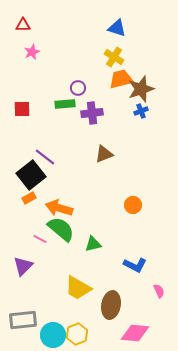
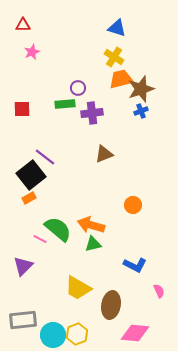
orange arrow: moved 32 px right, 17 px down
green semicircle: moved 3 px left
